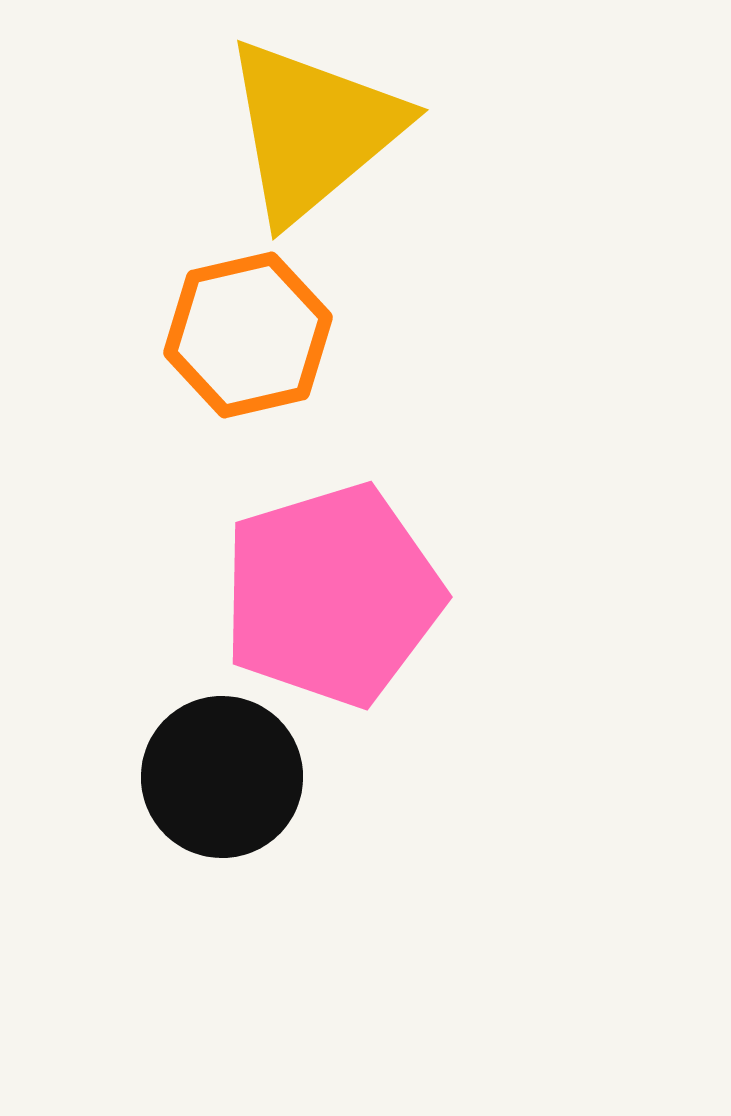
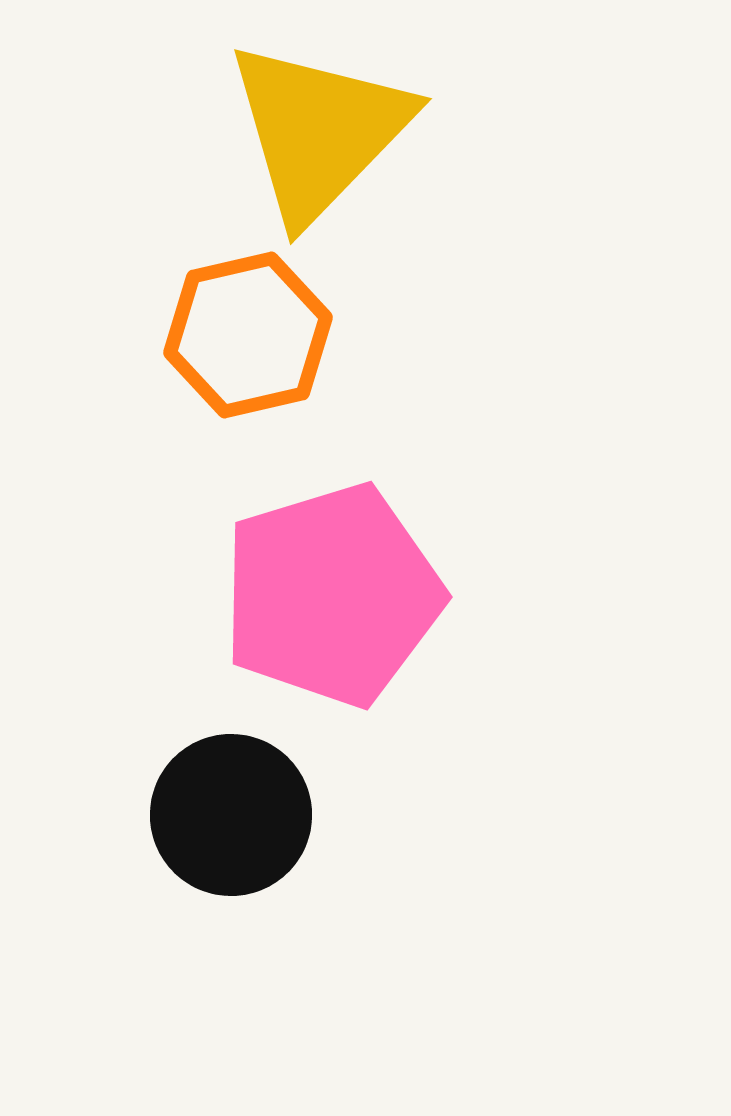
yellow triangle: moved 6 px right, 1 px down; rotated 6 degrees counterclockwise
black circle: moved 9 px right, 38 px down
